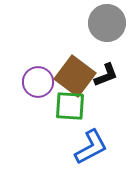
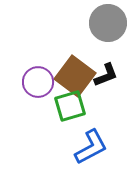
gray circle: moved 1 px right
green square: rotated 20 degrees counterclockwise
